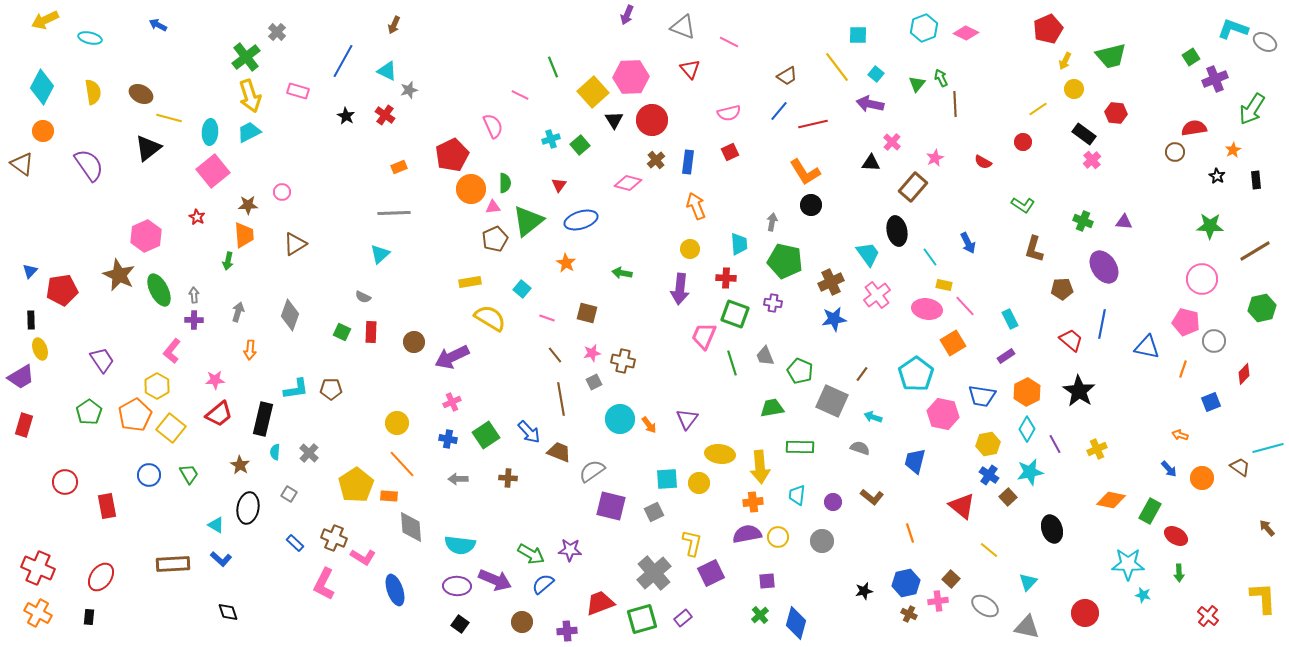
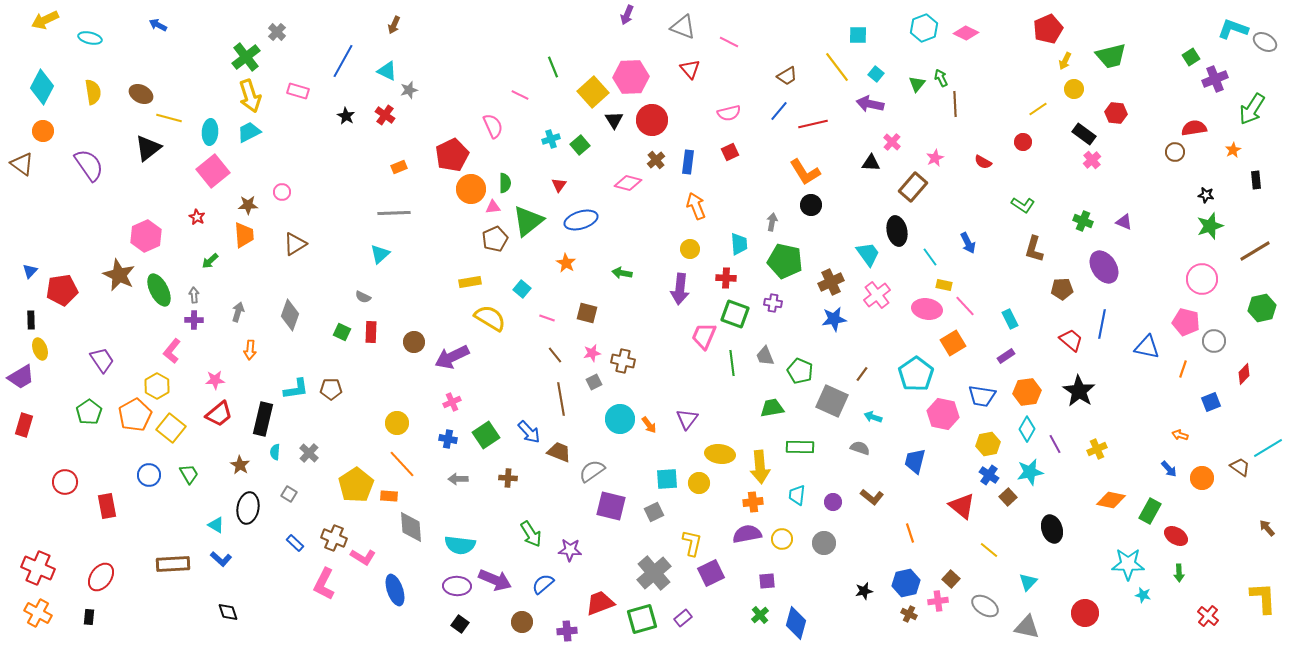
black star at (1217, 176): moved 11 px left, 19 px down; rotated 21 degrees counterclockwise
purple triangle at (1124, 222): rotated 18 degrees clockwise
green star at (1210, 226): rotated 20 degrees counterclockwise
green arrow at (228, 261): moved 18 px left; rotated 36 degrees clockwise
green line at (732, 363): rotated 10 degrees clockwise
orange hexagon at (1027, 392): rotated 20 degrees clockwise
cyan line at (1268, 448): rotated 16 degrees counterclockwise
yellow circle at (778, 537): moved 4 px right, 2 px down
gray circle at (822, 541): moved 2 px right, 2 px down
green arrow at (531, 554): moved 20 px up; rotated 28 degrees clockwise
